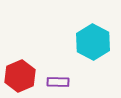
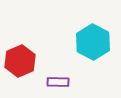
red hexagon: moved 15 px up
